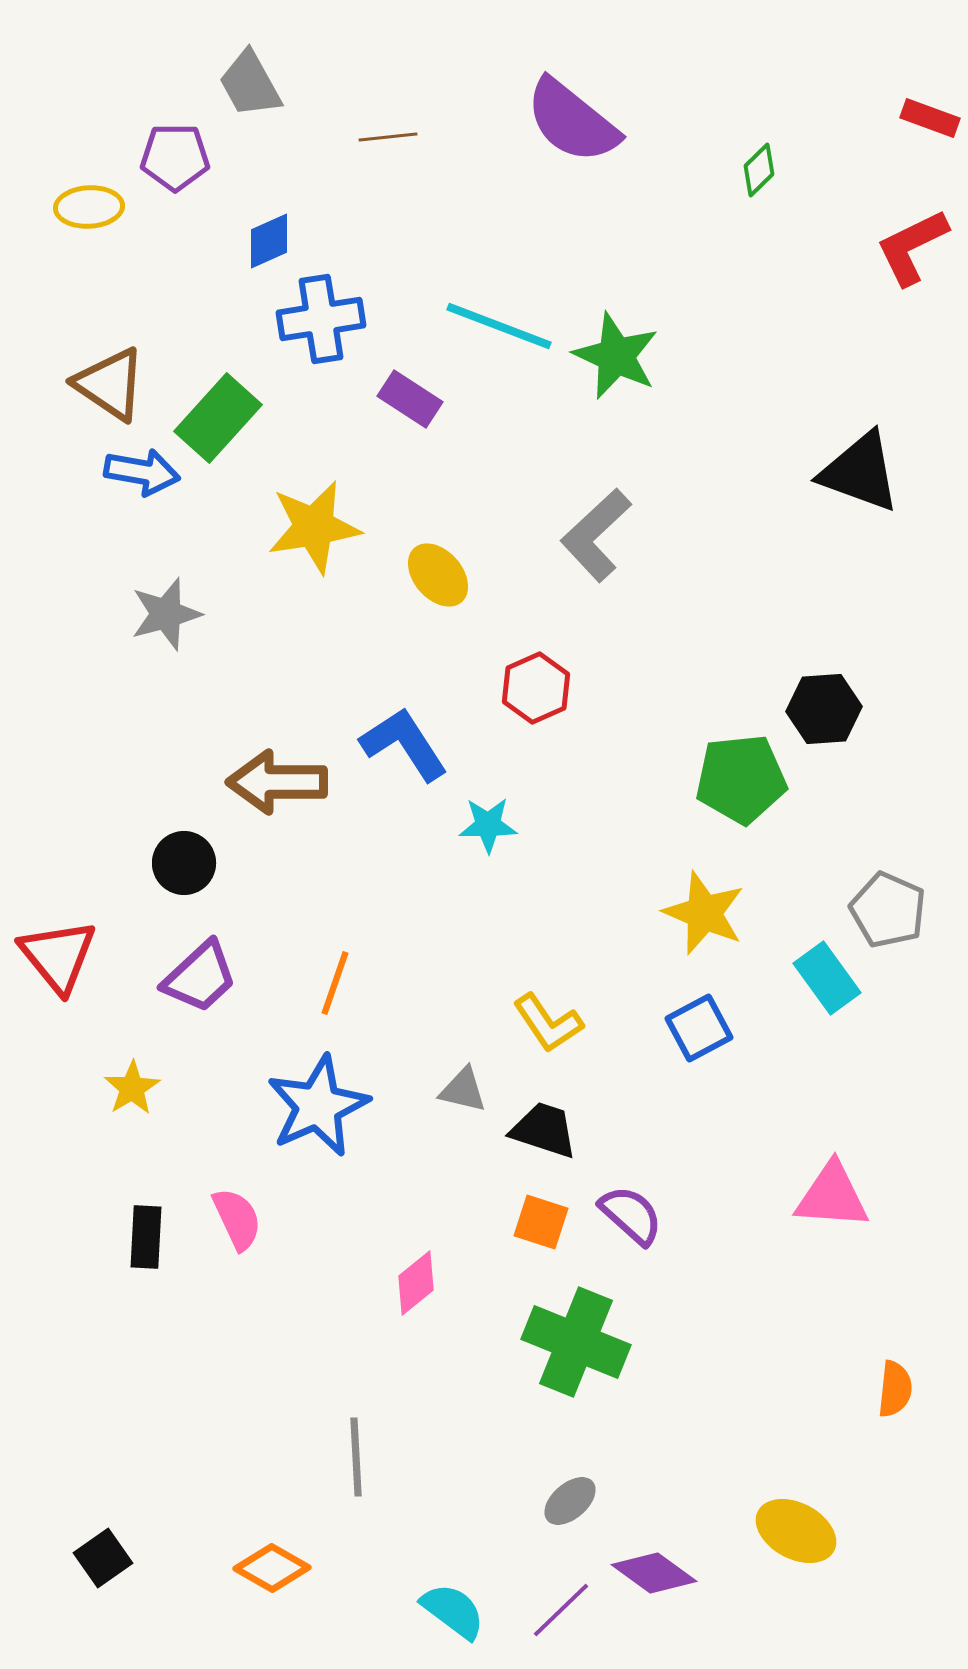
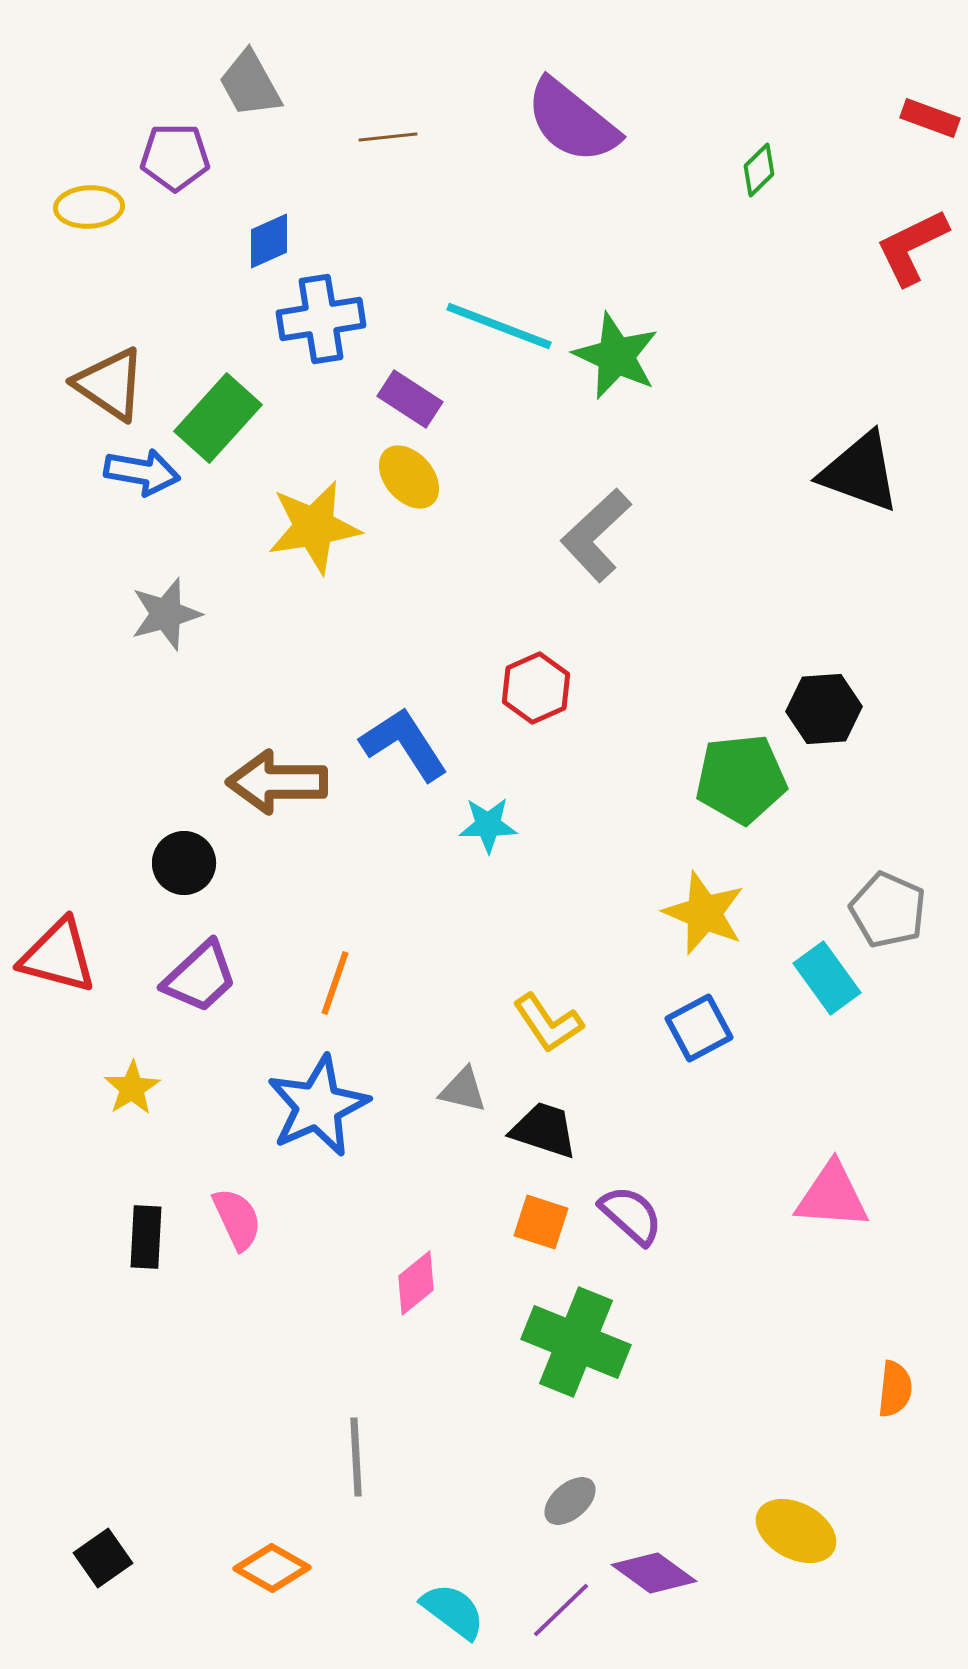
yellow ellipse at (438, 575): moved 29 px left, 98 px up
red triangle at (58, 956): rotated 36 degrees counterclockwise
